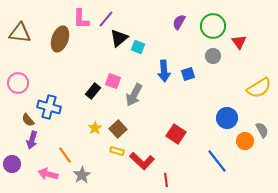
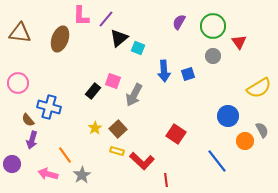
pink L-shape: moved 3 px up
cyan square: moved 1 px down
blue circle: moved 1 px right, 2 px up
